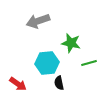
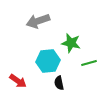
cyan hexagon: moved 1 px right, 2 px up
red arrow: moved 3 px up
